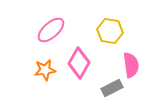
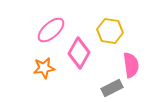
pink diamond: moved 10 px up
orange star: moved 1 px left, 2 px up
